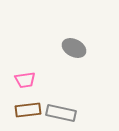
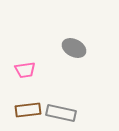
pink trapezoid: moved 10 px up
